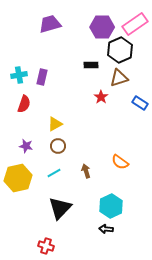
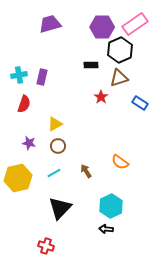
purple star: moved 3 px right, 3 px up
brown arrow: rotated 16 degrees counterclockwise
